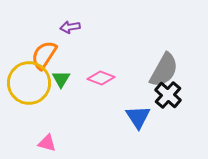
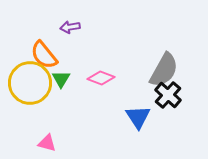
orange semicircle: rotated 72 degrees counterclockwise
yellow circle: moved 1 px right
